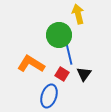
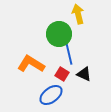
green circle: moved 1 px up
black triangle: rotated 42 degrees counterclockwise
blue ellipse: moved 2 px right, 1 px up; rotated 35 degrees clockwise
